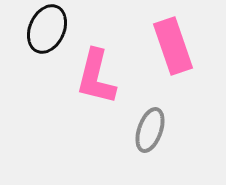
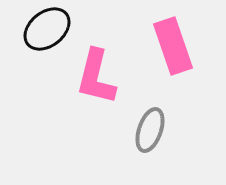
black ellipse: rotated 27 degrees clockwise
